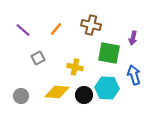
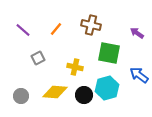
purple arrow: moved 4 px right, 5 px up; rotated 112 degrees clockwise
blue arrow: moved 5 px right; rotated 36 degrees counterclockwise
cyan hexagon: rotated 20 degrees counterclockwise
yellow diamond: moved 2 px left
